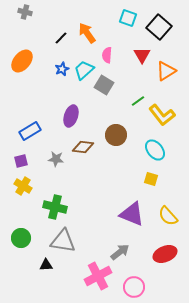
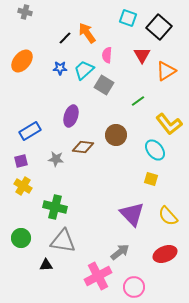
black line: moved 4 px right
blue star: moved 2 px left, 1 px up; rotated 24 degrees clockwise
yellow L-shape: moved 7 px right, 9 px down
purple triangle: rotated 24 degrees clockwise
